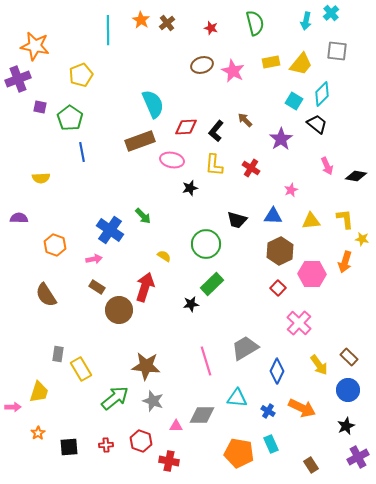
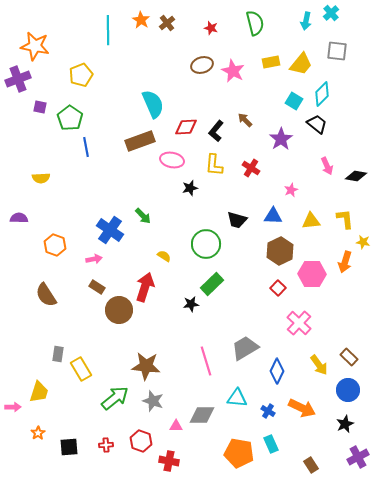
blue line at (82, 152): moved 4 px right, 5 px up
yellow star at (362, 239): moved 1 px right, 3 px down
black star at (346, 426): moved 1 px left, 2 px up
